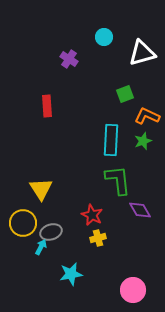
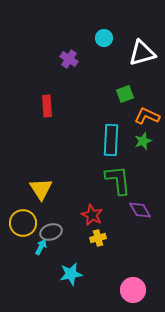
cyan circle: moved 1 px down
